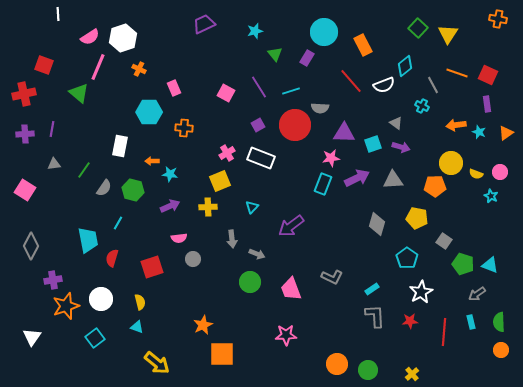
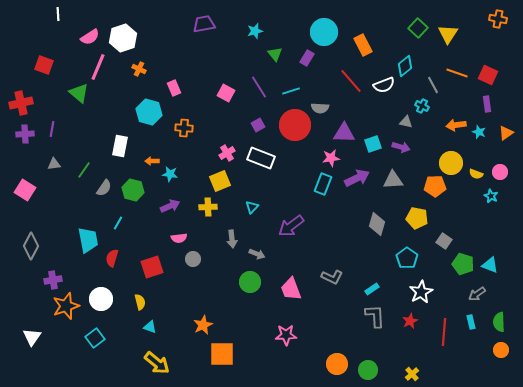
purple trapezoid at (204, 24): rotated 15 degrees clockwise
red cross at (24, 94): moved 3 px left, 9 px down
cyan hexagon at (149, 112): rotated 15 degrees clockwise
gray triangle at (396, 123): moved 10 px right, 1 px up; rotated 24 degrees counterclockwise
red star at (410, 321): rotated 21 degrees counterclockwise
cyan triangle at (137, 327): moved 13 px right
